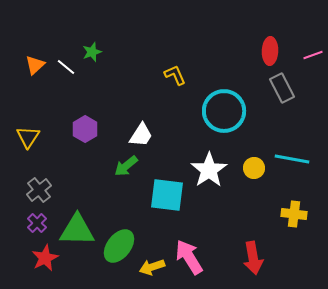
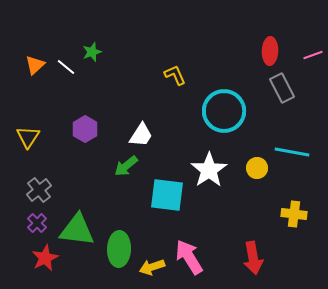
cyan line: moved 7 px up
yellow circle: moved 3 px right
green triangle: rotated 6 degrees clockwise
green ellipse: moved 3 px down; rotated 36 degrees counterclockwise
